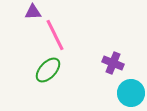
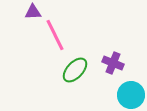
green ellipse: moved 27 px right
cyan circle: moved 2 px down
